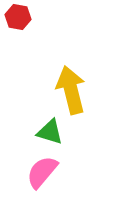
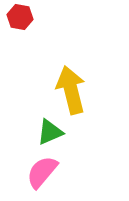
red hexagon: moved 2 px right
green triangle: rotated 40 degrees counterclockwise
